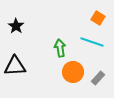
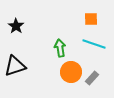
orange square: moved 7 px left, 1 px down; rotated 32 degrees counterclockwise
cyan line: moved 2 px right, 2 px down
black triangle: rotated 15 degrees counterclockwise
orange circle: moved 2 px left
gray rectangle: moved 6 px left
